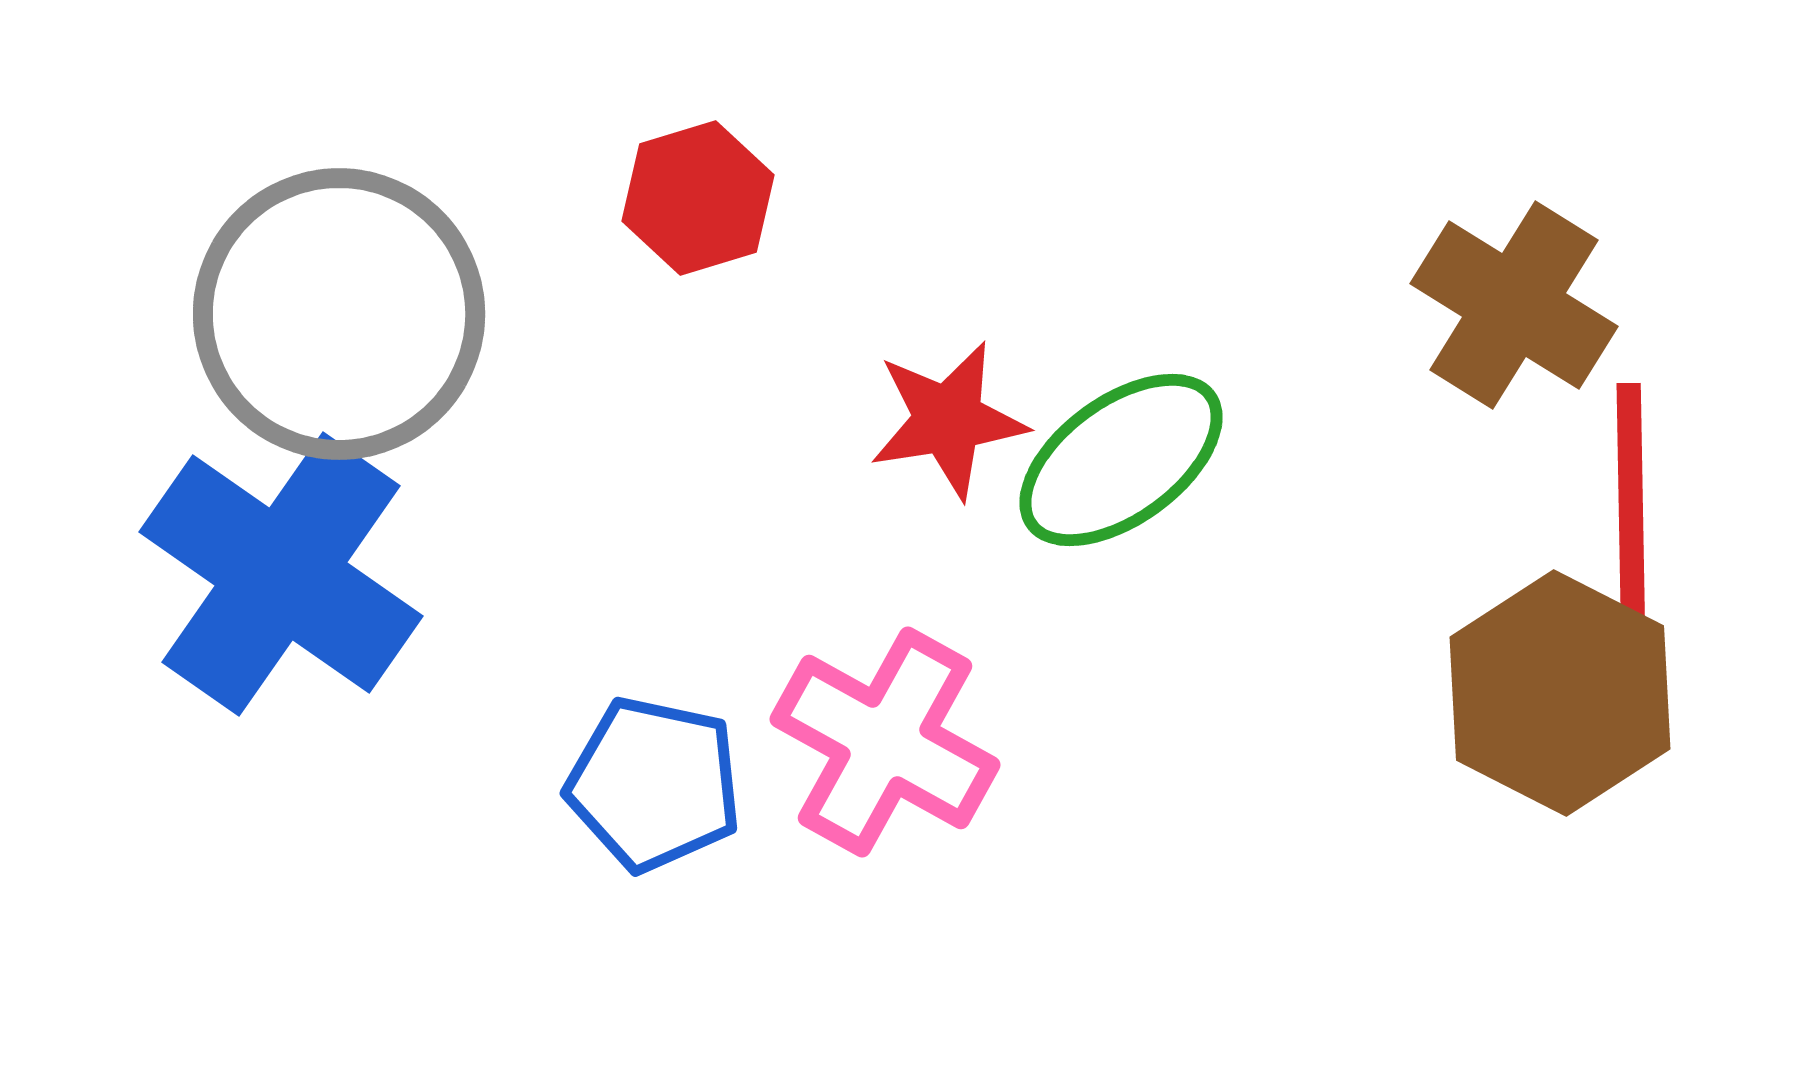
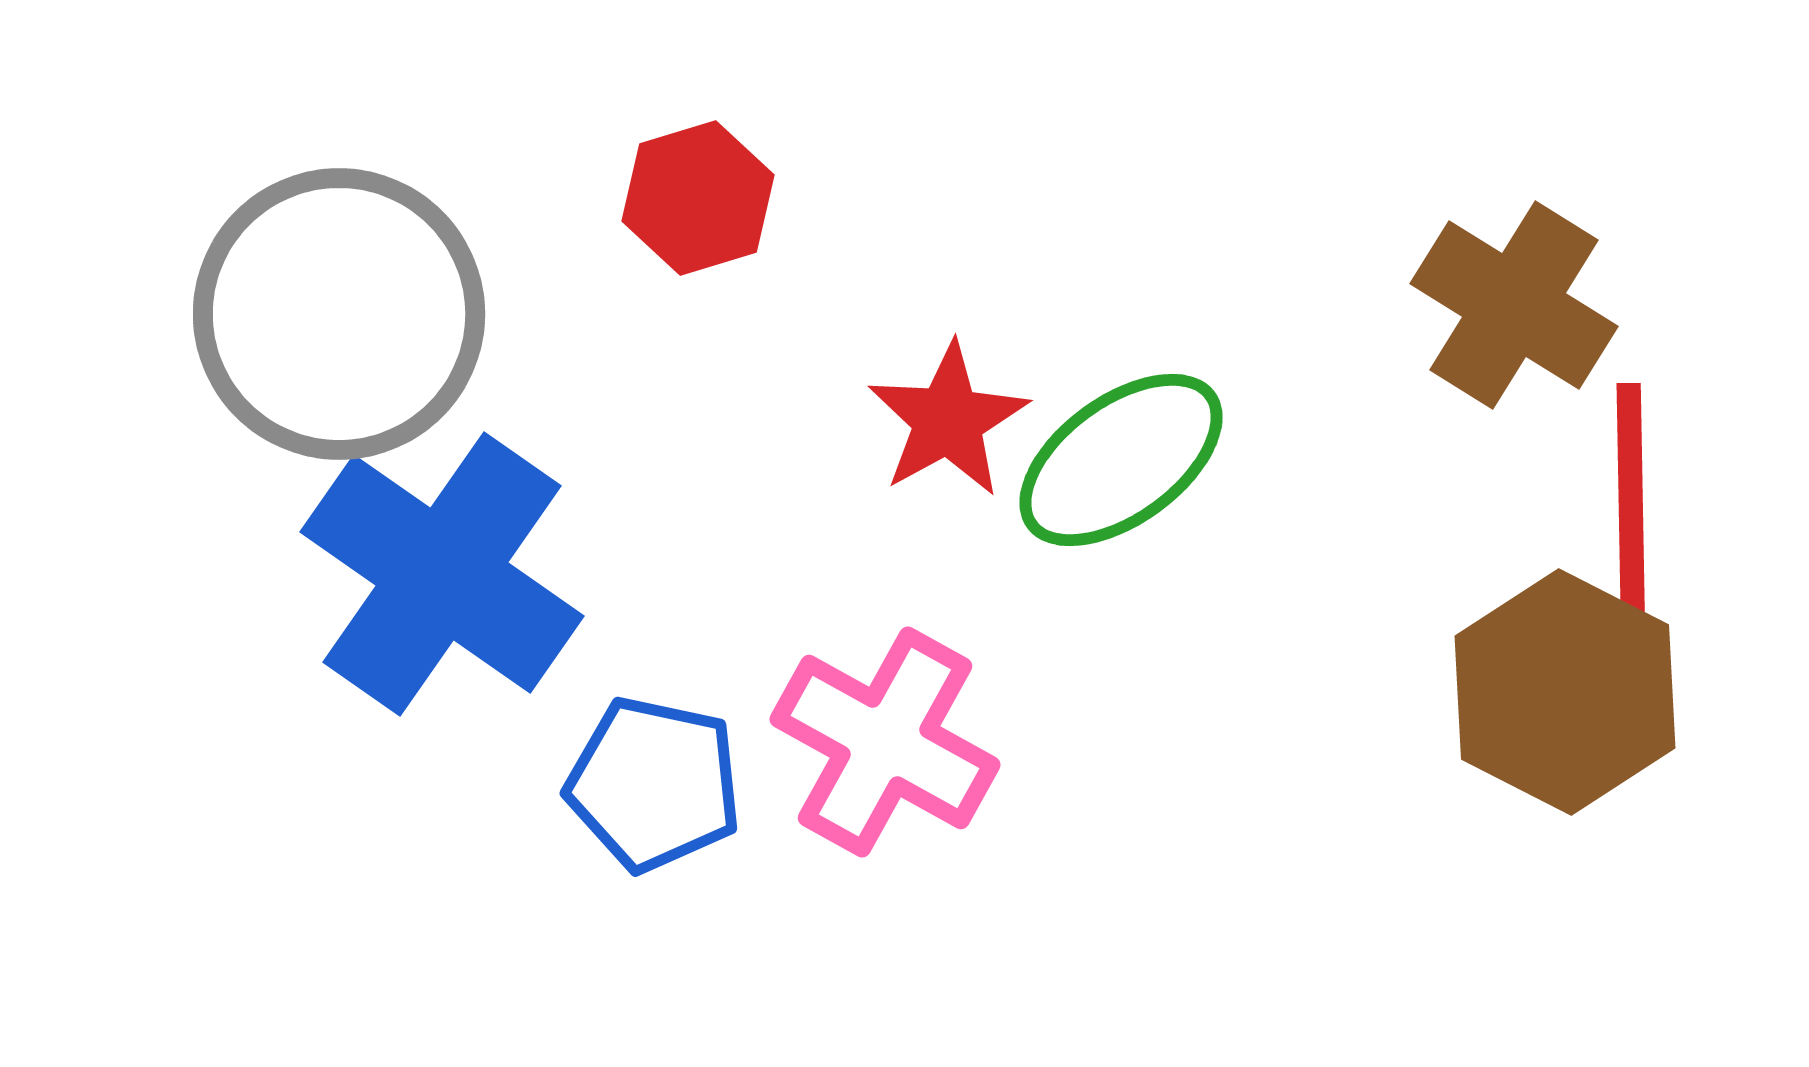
red star: rotated 20 degrees counterclockwise
blue cross: moved 161 px right
brown hexagon: moved 5 px right, 1 px up
